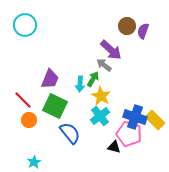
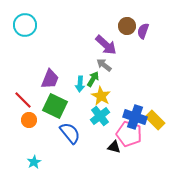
purple arrow: moved 5 px left, 5 px up
